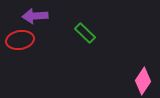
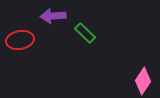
purple arrow: moved 18 px right
